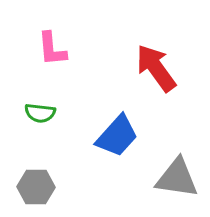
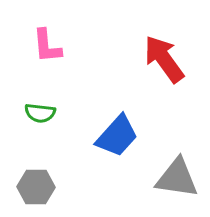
pink L-shape: moved 5 px left, 3 px up
red arrow: moved 8 px right, 9 px up
